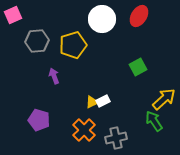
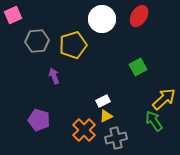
yellow triangle: moved 14 px right, 14 px down
